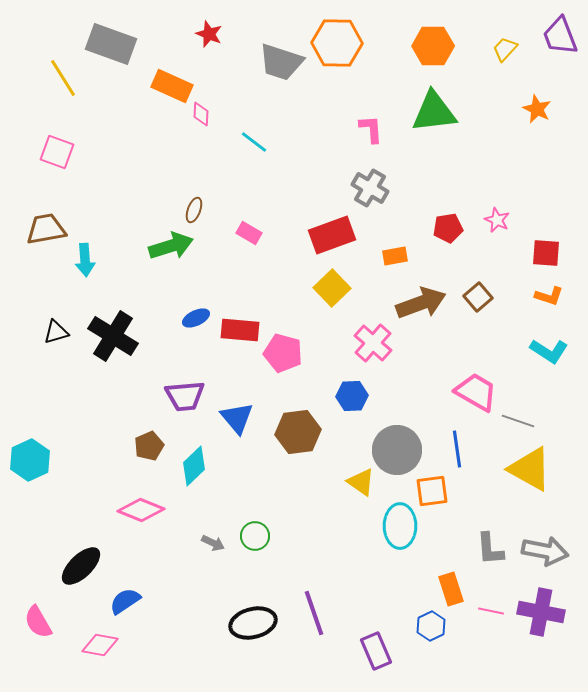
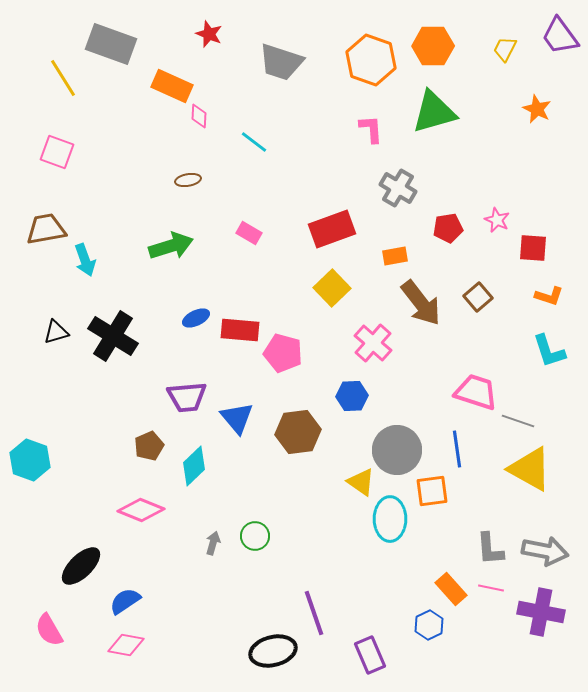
purple trapezoid at (560, 36): rotated 15 degrees counterclockwise
orange hexagon at (337, 43): moved 34 px right, 17 px down; rotated 18 degrees clockwise
yellow trapezoid at (505, 49): rotated 16 degrees counterclockwise
green triangle at (434, 112): rotated 9 degrees counterclockwise
pink diamond at (201, 114): moved 2 px left, 2 px down
gray cross at (370, 188): moved 28 px right
brown ellipse at (194, 210): moved 6 px left, 30 px up; rotated 60 degrees clockwise
red rectangle at (332, 235): moved 6 px up
red square at (546, 253): moved 13 px left, 5 px up
cyan arrow at (85, 260): rotated 16 degrees counterclockwise
brown arrow at (421, 303): rotated 72 degrees clockwise
cyan L-shape at (549, 351): rotated 39 degrees clockwise
pink trapezoid at (476, 392): rotated 12 degrees counterclockwise
purple trapezoid at (185, 396): moved 2 px right, 1 px down
cyan hexagon at (30, 460): rotated 15 degrees counterclockwise
cyan ellipse at (400, 526): moved 10 px left, 7 px up
gray arrow at (213, 543): rotated 100 degrees counterclockwise
orange rectangle at (451, 589): rotated 24 degrees counterclockwise
pink line at (491, 611): moved 23 px up
pink semicircle at (38, 622): moved 11 px right, 8 px down
black ellipse at (253, 623): moved 20 px right, 28 px down
blue hexagon at (431, 626): moved 2 px left, 1 px up
pink diamond at (100, 645): moved 26 px right
purple rectangle at (376, 651): moved 6 px left, 4 px down
